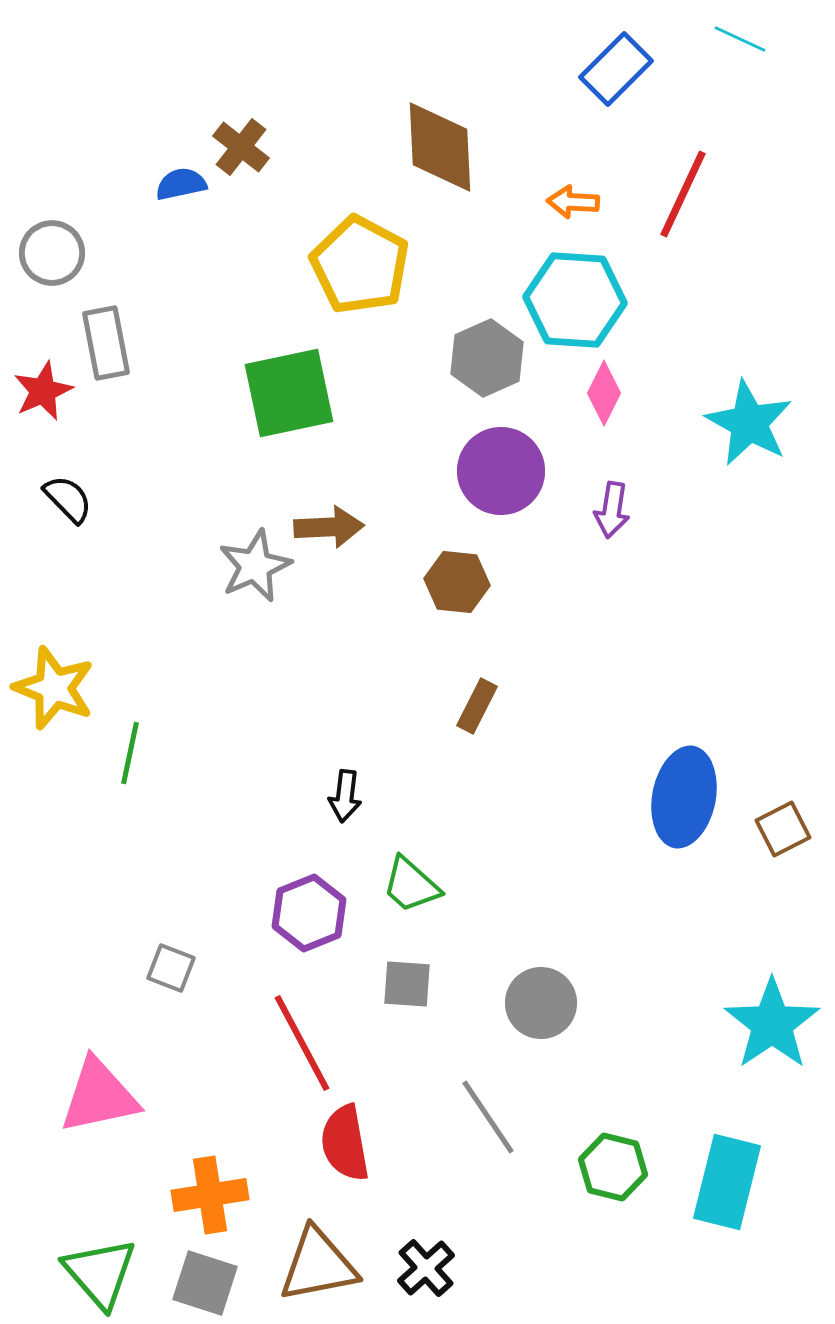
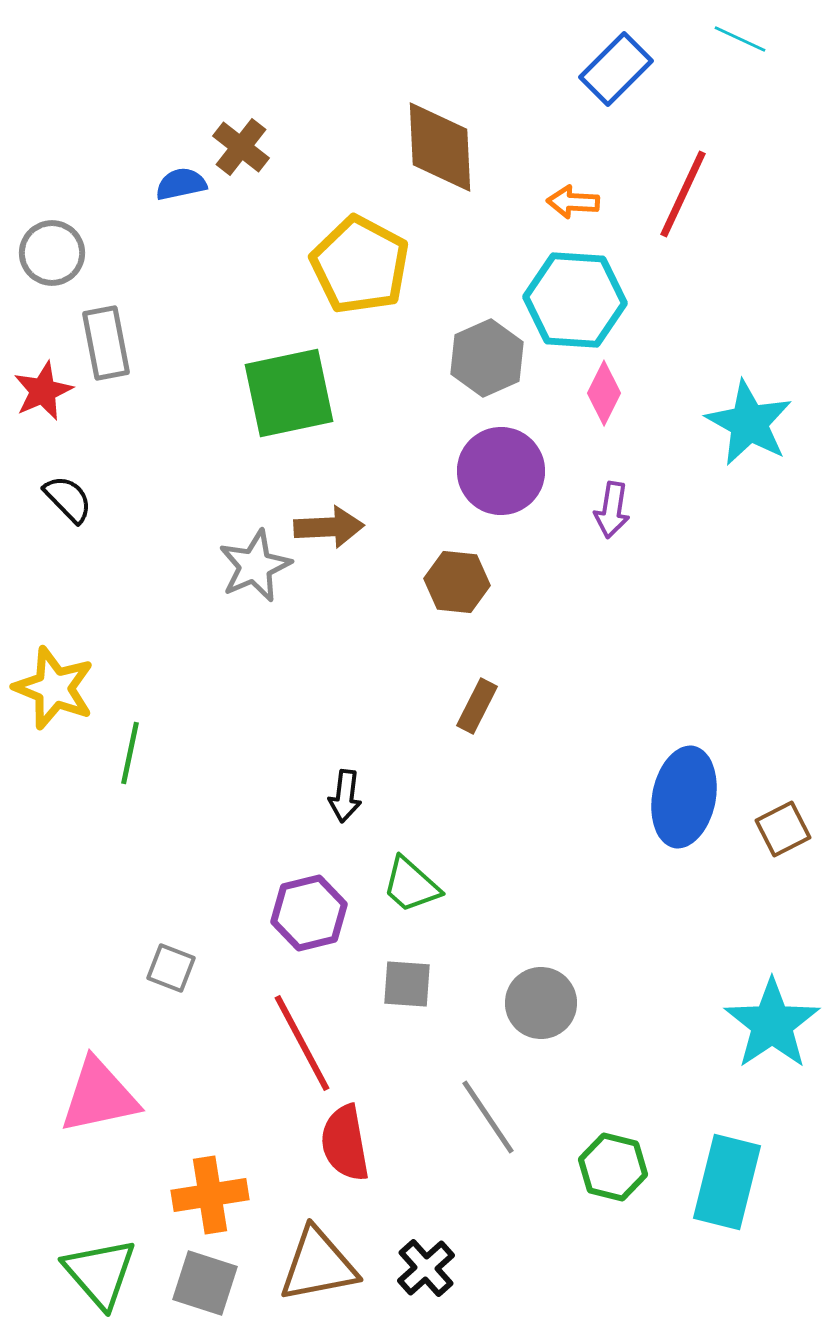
purple hexagon at (309, 913): rotated 8 degrees clockwise
